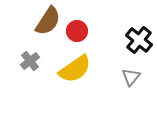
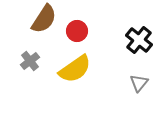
brown semicircle: moved 4 px left, 2 px up
gray triangle: moved 8 px right, 6 px down
